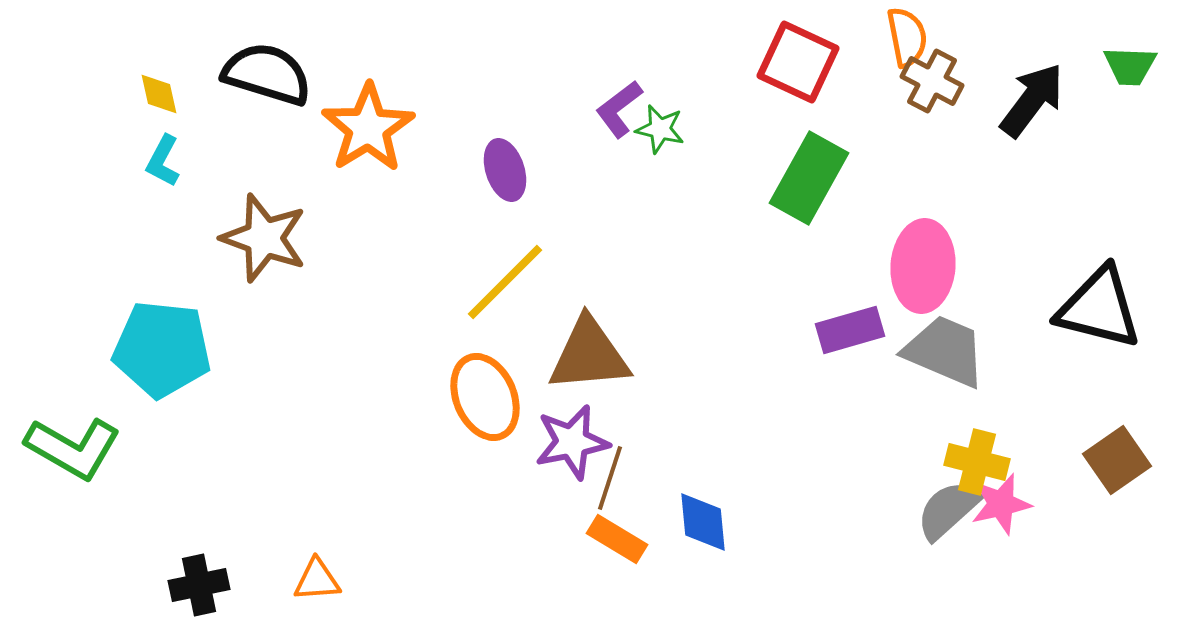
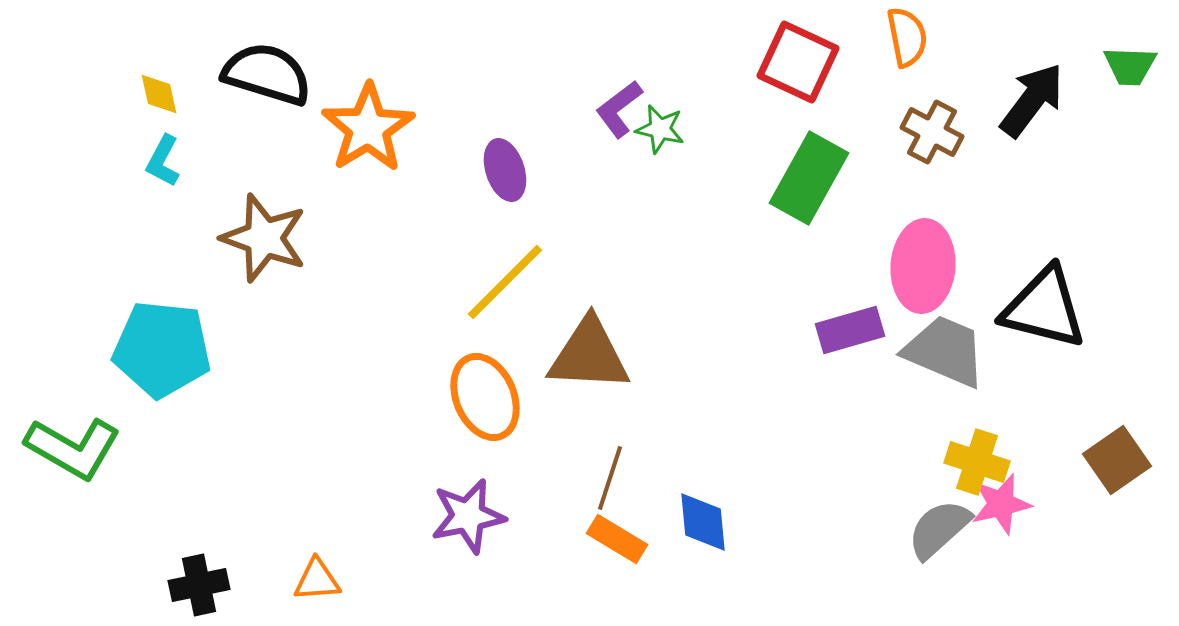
brown cross: moved 51 px down
black triangle: moved 55 px left
brown triangle: rotated 8 degrees clockwise
purple star: moved 104 px left, 74 px down
yellow cross: rotated 4 degrees clockwise
gray semicircle: moved 9 px left, 19 px down
